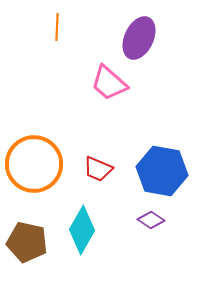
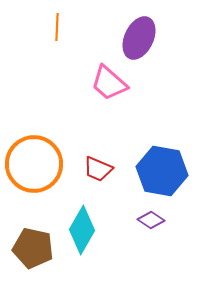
brown pentagon: moved 6 px right, 6 px down
